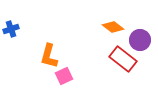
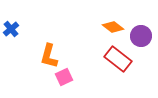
blue cross: rotated 21 degrees counterclockwise
purple circle: moved 1 px right, 4 px up
red rectangle: moved 5 px left
pink square: moved 1 px down
